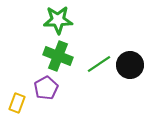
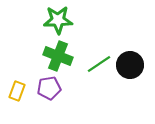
purple pentagon: moved 3 px right; rotated 20 degrees clockwise
yellow rectangle: moved 12 px up
